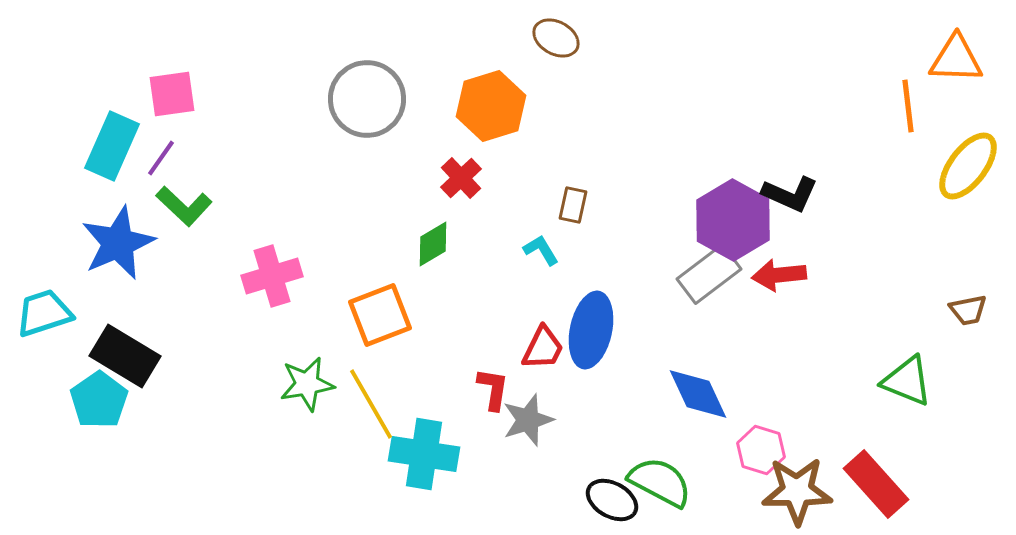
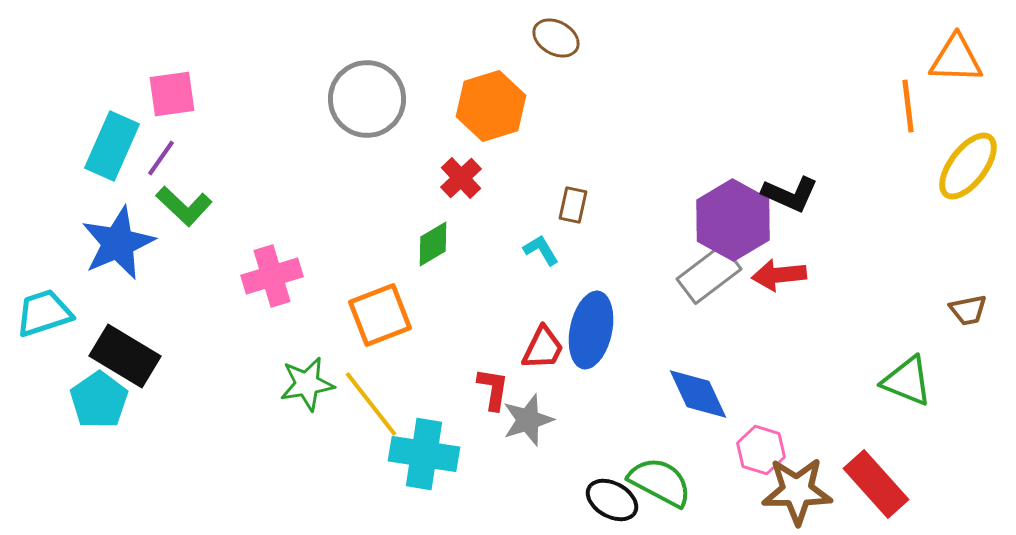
yellow line: rotated 8 degrees counterclockwise
